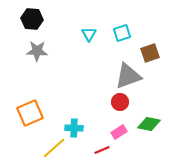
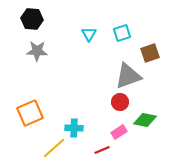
green diamond: moved 4 px left, 4 px up
